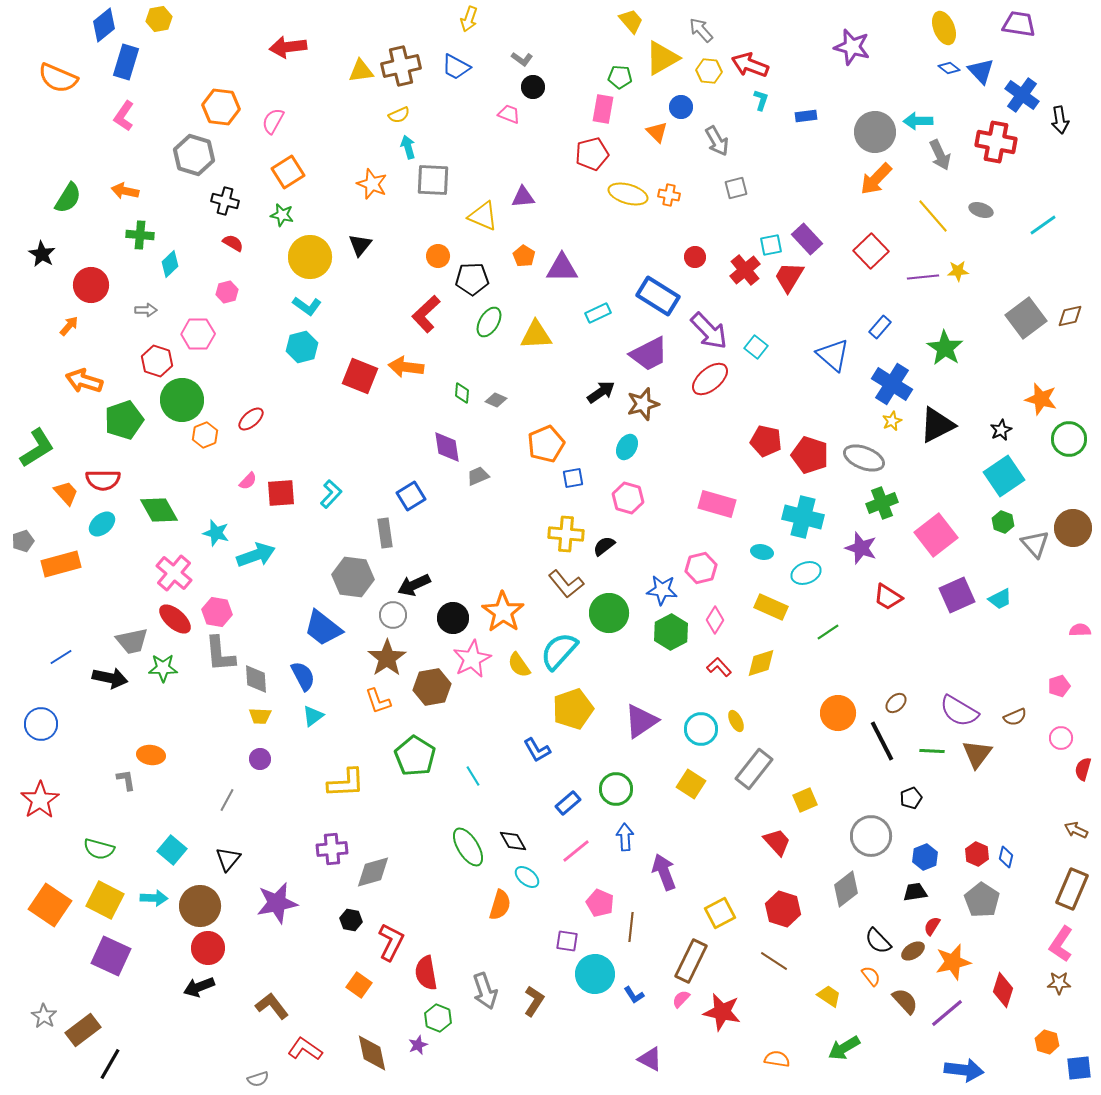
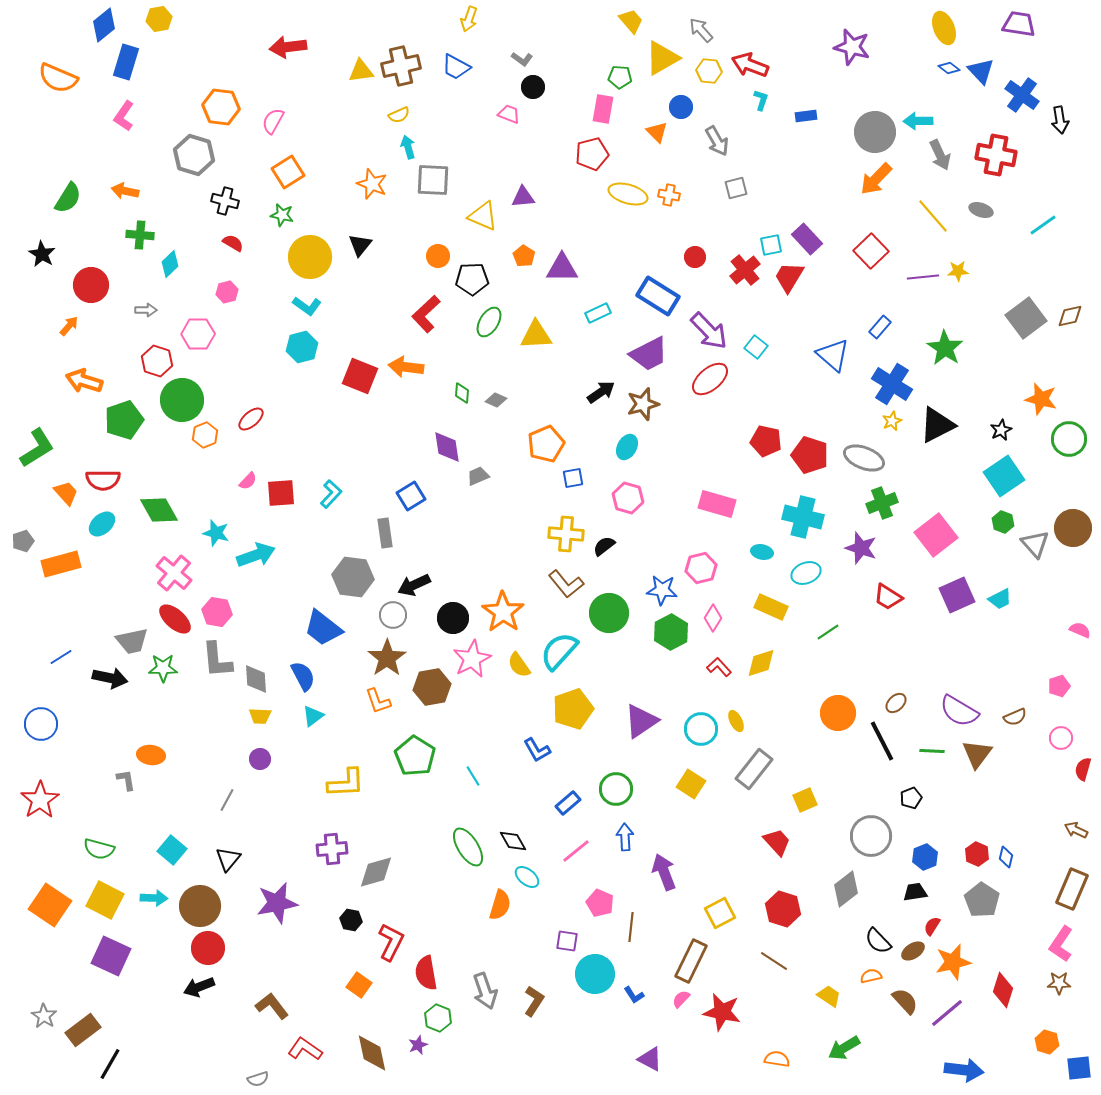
red cross at (996, 142): moved 13 px down
pink diamond at (715, 620): moved 2 px left, 2 px up
pink semicircle at (1080, 630): rotated 25 degrees clockwise
gray L-shape at (220, 654): moved 3 px left, 6 px down
gray diamond at (373, 872): moved 3 px right
orange semicircle at (871, 976): rotated 65 degrees counterclockwise
